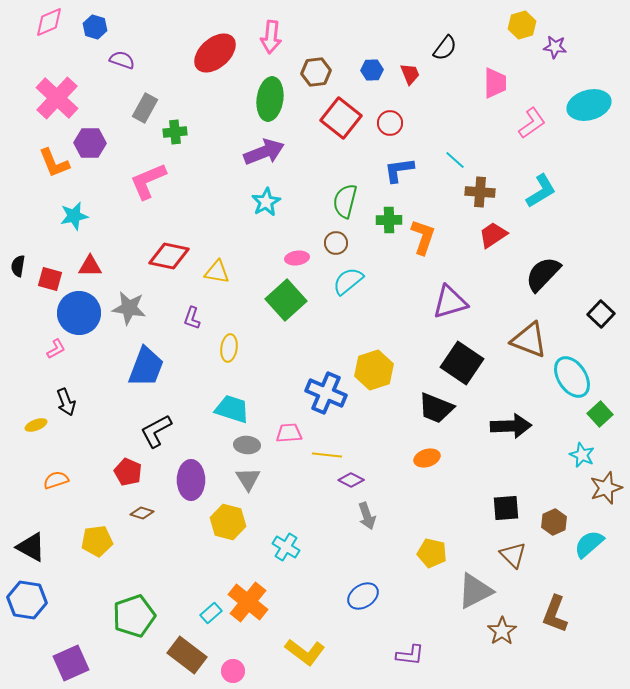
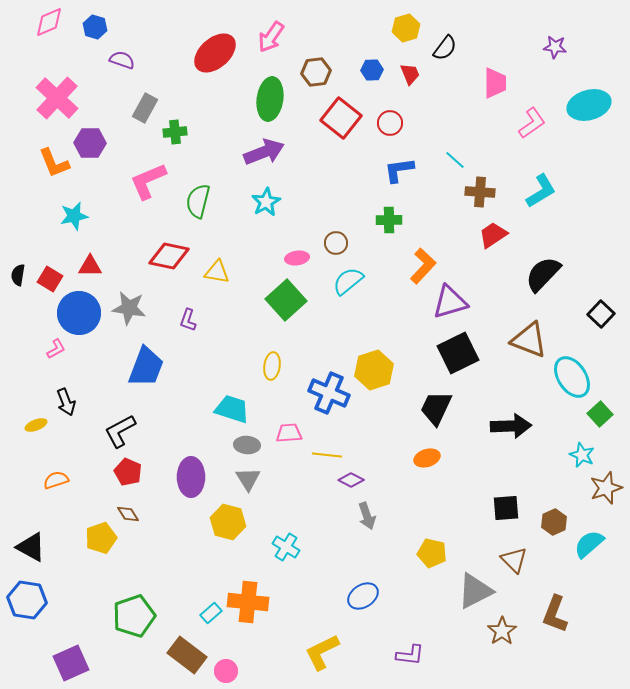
yellow hexagon at (522, 25): moved 116 px left, 3 px down
pink arrow at (271, 37): rotated 28 degrees clockwise
green semicircle at (345, 201): moved 147 px left
orange L-shape at (423, 237): moved 29 px down; rotated 24 degrees clockwise
black semicircle at (18, 266): moved 9 px down
red square at (50, 279): rotated 15 degrees clockwise
purple L-shape at (192, 318): moved 4 px left, 2 px down
yellow ellipse at (229, 348): moved 43 px right, 18 px down
black square at (462, 363): moved 4 px left, 10 px up; rotated 30 degrees clockwise
blue cross at (326, 393): moved 3 px right
black trapezoid at (436, 408): rotated 93 degrees clockwise
black L-shape at (156, 431): moved 36 px left
purple ellipse at (191, 480): moved 3 px up
brown diamond at (142, 513): moved 14 px left, 1 px down; rotated 40 degrees clockwise
yellow pentagon at (97, 541): moved 4 px right, 3 px up; rotated 12 degrees counterclockwise
brown triangle at (513, 555): moved 1 px right, 5 px down
orange cross at (248, 602): rotated 33 degrees counterclockwise
yellow L-shape at (305, 652): moved 17 px right; rotated 117 degrees clockwise
pink circle at (233, 671): moved 7 px left
